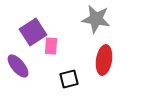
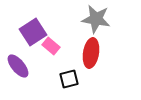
pink rectangle: rotated 54 degrees counterclockwise
red ellipse: moved 13 px left, 7 px up
